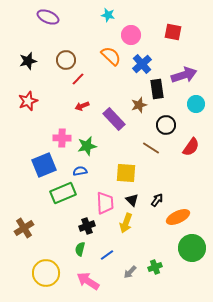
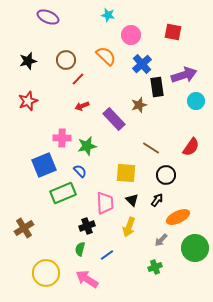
orange semicircle: moved 5 px left
black rectangle: moved 2 px up
cyan circle: moved 3 px up
black circle: moved 50 px down
blue semicircle: rotated 56 degrees clockwise
yellow arrow: moved 3 px right, 4 px down
green circle: moved 3 px right
gray arrow: moved 31 px right, 32 px up
pink arrow: moved 1 px left, 2 px up
